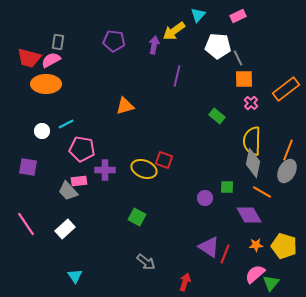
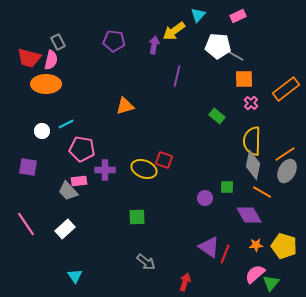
gray rectangle at (58, 42): rotated 35 degrees counterclockwise
gray line at (238, 58): moved 2 px left, 2 px up; rotated 35 degrees counterclockwise
pink semicircle at (51, 60): rotated 132 degrees clockwise
orange line at (288, 150): moved 3 px left, 4 px down; rotated 35 degrees clockwise
gray diamond at (253, 163): moved 2 px down
green square at (137, 217): rotated 30 degrees counterclockwise
